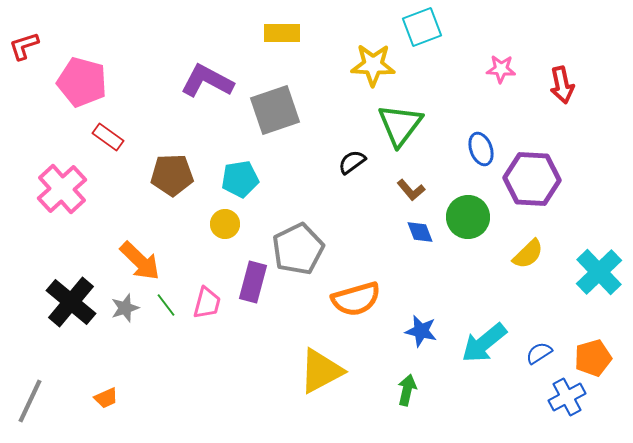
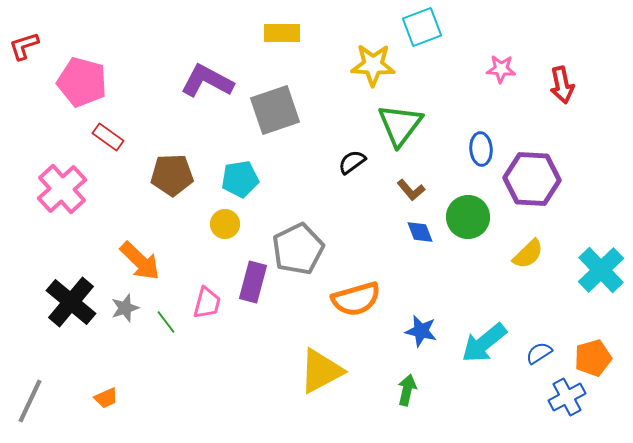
blue ellipse: rotated 16 degrees clockwise
cyan cross: moved 2 px right, 2 px up
green line: moved 17 px down
